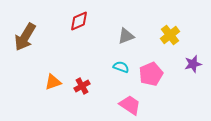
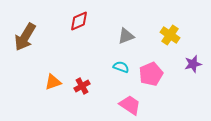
yellow cross: rotated 18 degrees counterclockwise
